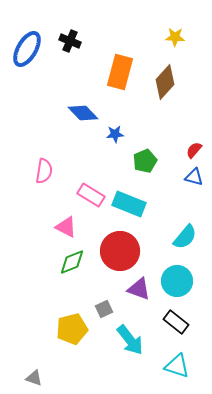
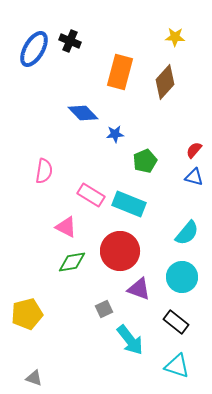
blue ellipse: moved 7 px right
cyan semicircle: moved 2 px right, 4 px up
green diamond: rotated 12 degrees clockwise
cyan circle: moved 5 px right, 4 px up
yellow pentagon: moved 45 px left, 15 px up
